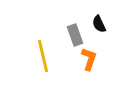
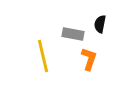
black semicircle: moved 1 px right; rotated 36 degrees clockwise
gray rectangle: moved 2 px left, 1 px up; rotated 60 degrees counterclockwise
